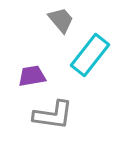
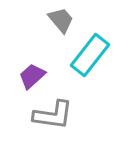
purple trapezoid: rotated 32 degrees counterclockwise
